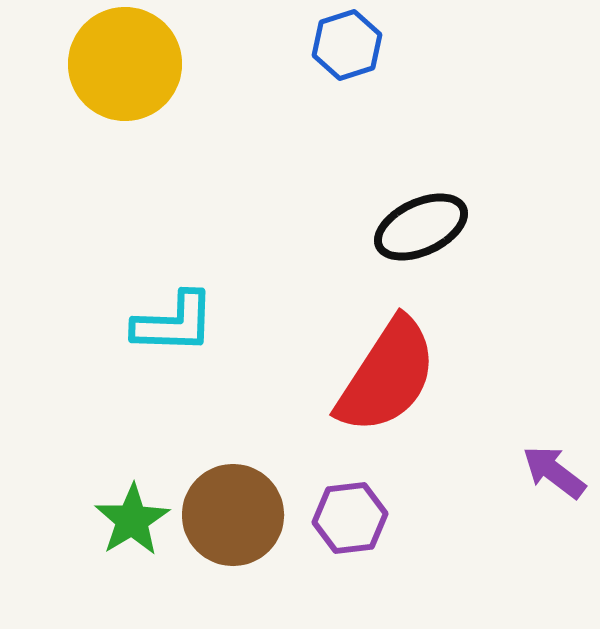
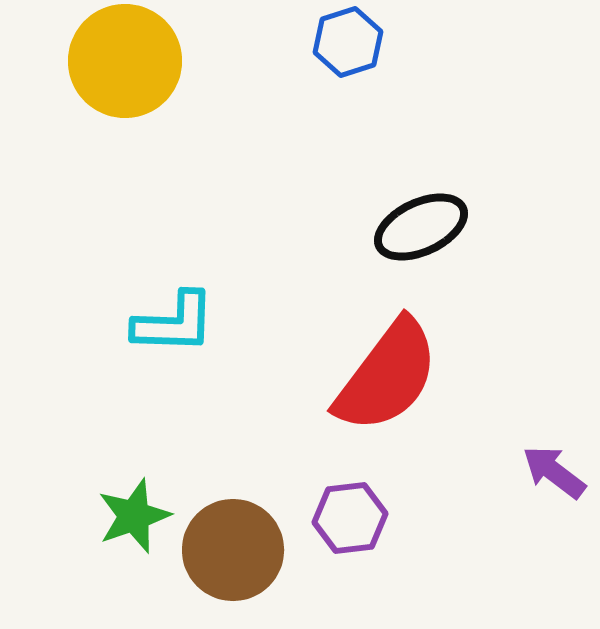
blue hexagon: moved 1 px right, 3 px up
yellow circle: moved 3 px up
red semicircle: rotated 4 degrees clockwise
brown circle: moved 35 px down
green star: moved 2 px right, 4 px up; rotated 12 degrees clockwise
